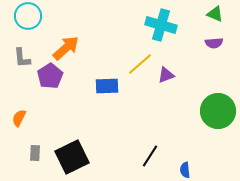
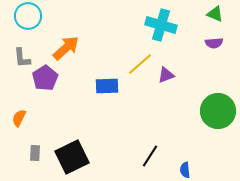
purple pentagon: moved 5 px left, 2 px down
